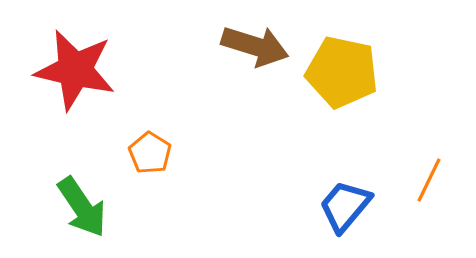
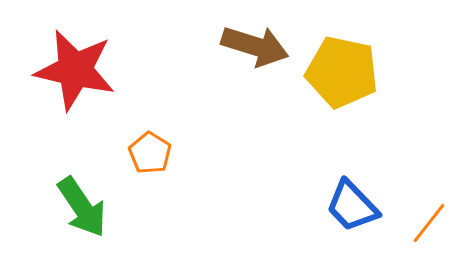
orange line: moved 43 px down; rotated 12 degrees clockwise
blue trapezoid: moved 7 px right; rotated 84 degrees counterclockwise
